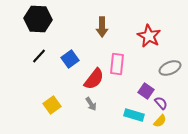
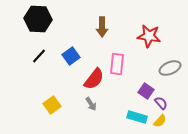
red star: rotated 20 degrees counterclockwise
blue square: moved 1 px right, 3 px up
cyan rectangle: moved 3 px right, 2 px down
